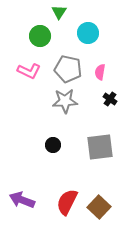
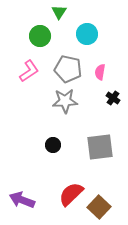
cyan circle: moved 1 px left, 1 px down
pink L-shape: rotated 60 degrees counterclockwise
black cross: moved 3 px right, 1 px up
red semicircle: moved 4 px right, 8 px up; rotated 20 degrees clockwise
